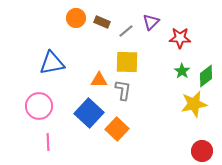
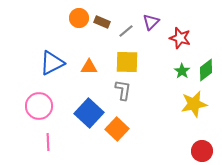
orange circle: moved 3 px right
red star: rotated 15 degrees clockwise
blue triangle: rotated 16 degrees counterclockwise
green diamond: moved 6 px up
orange triangle: moved 10 px left, 13 px up
